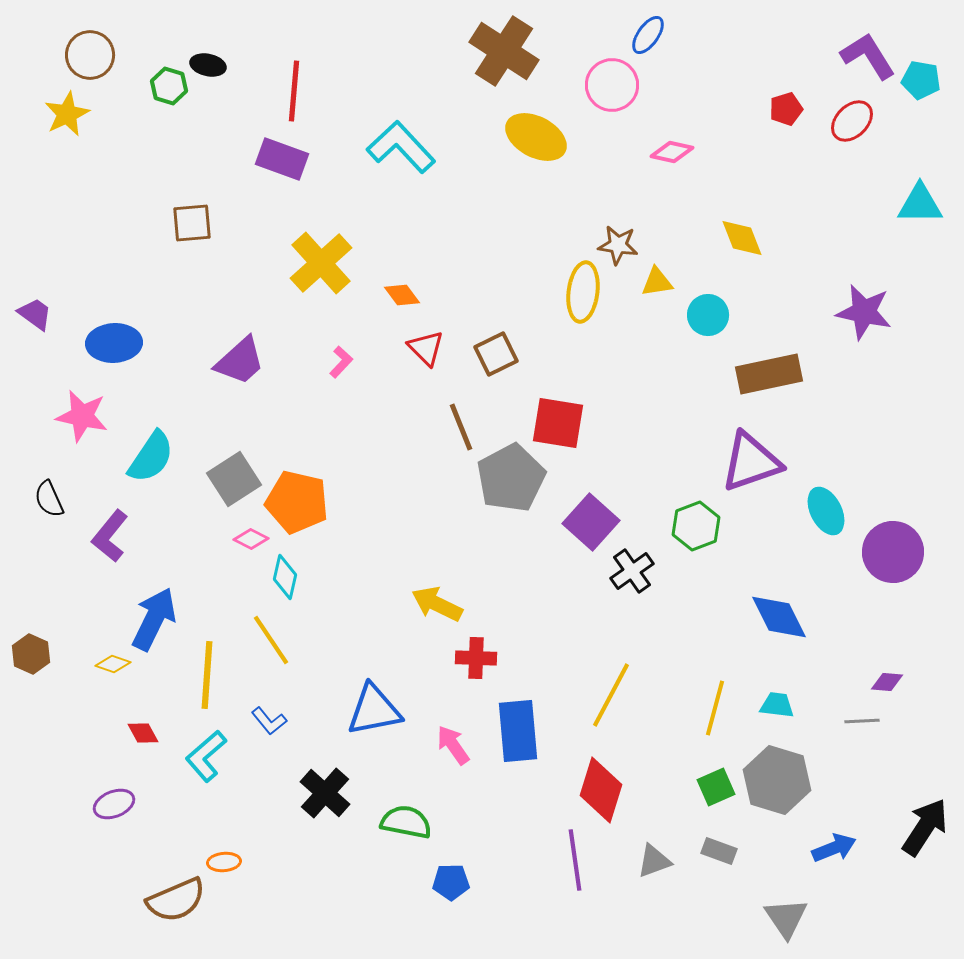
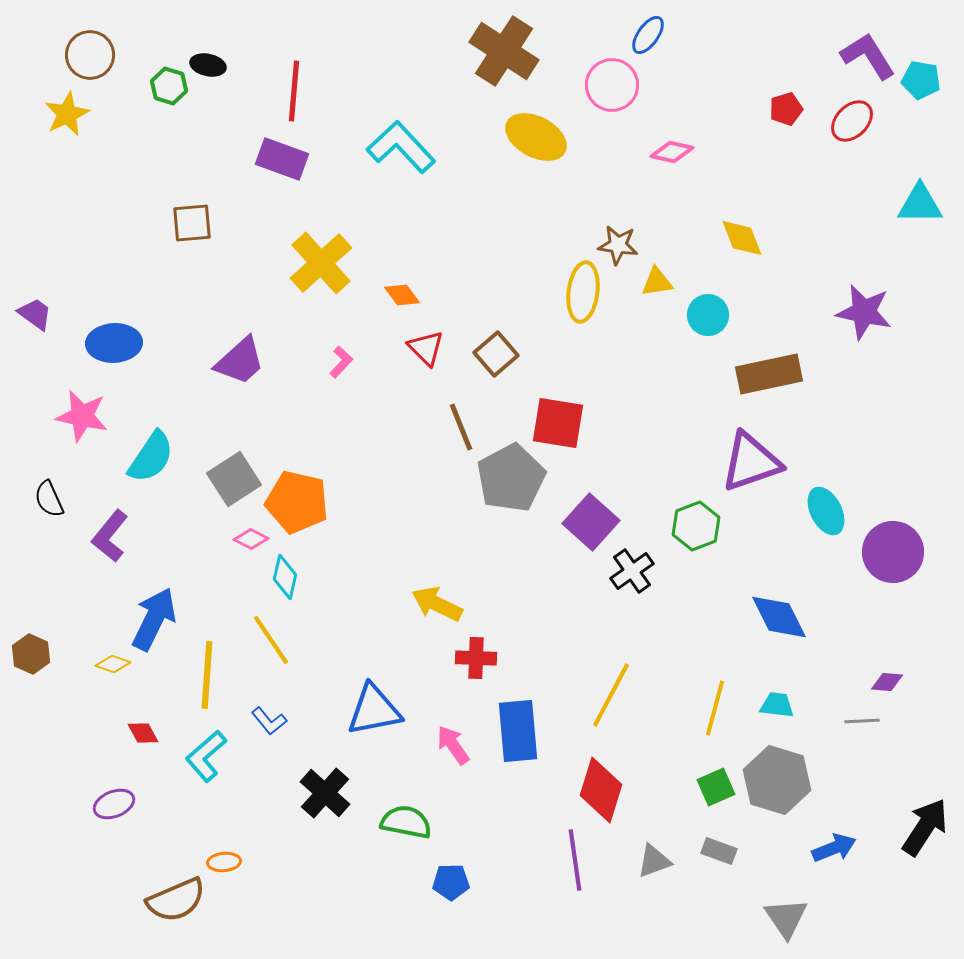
brown square at (496, 354): rotated 15 degrees counterclockwise
